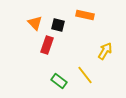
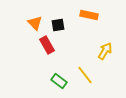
orange rectangle: moved 4 px right
black square: rotated 24 degrees counterclockwise
red rectangle: rotated 48 degrees counterclockwise
